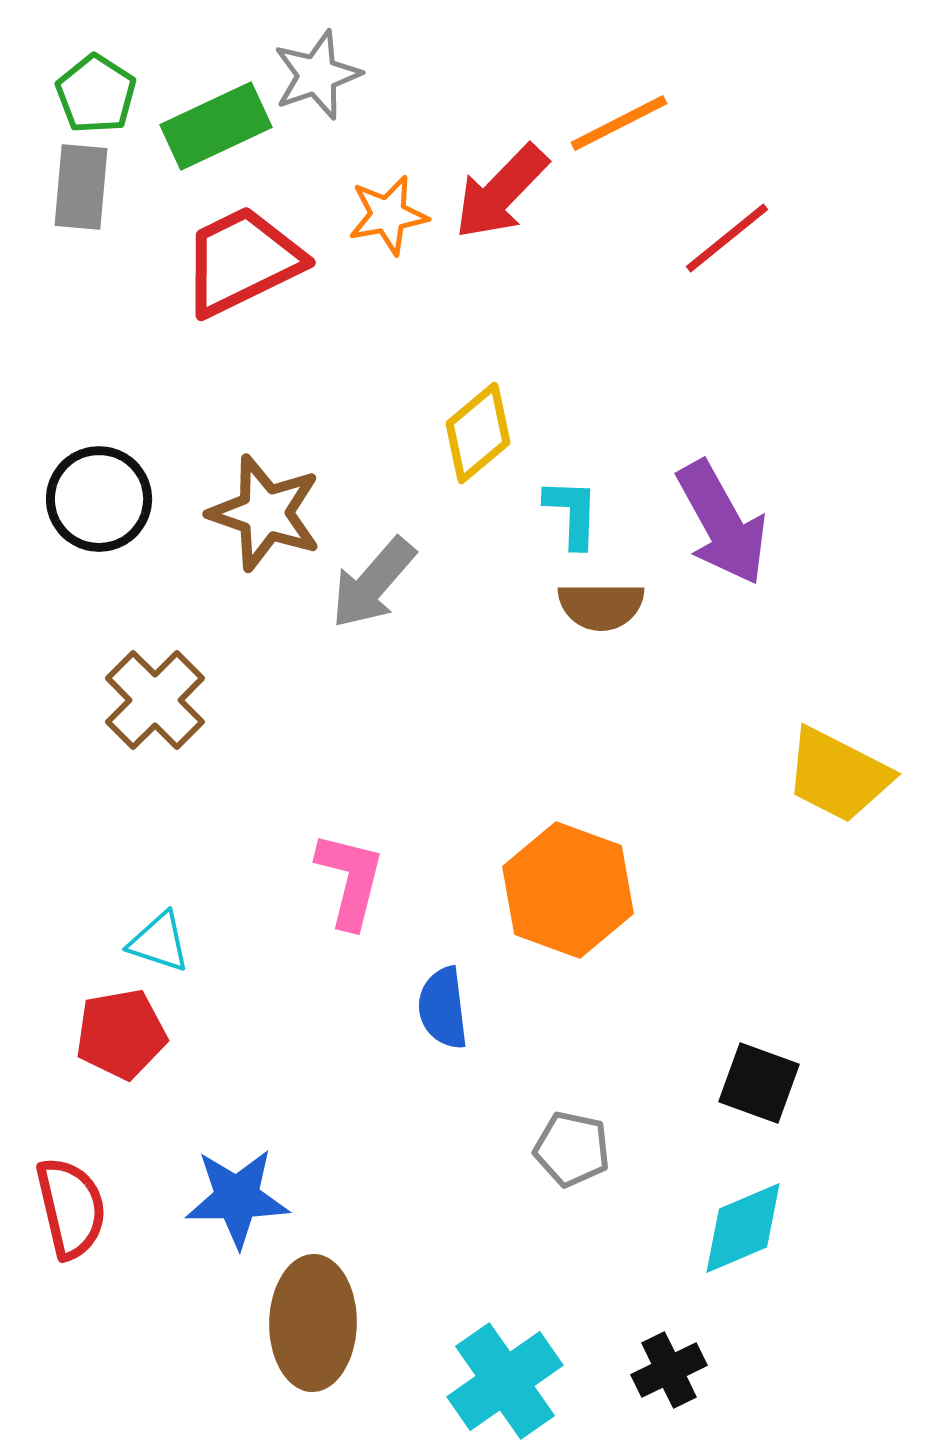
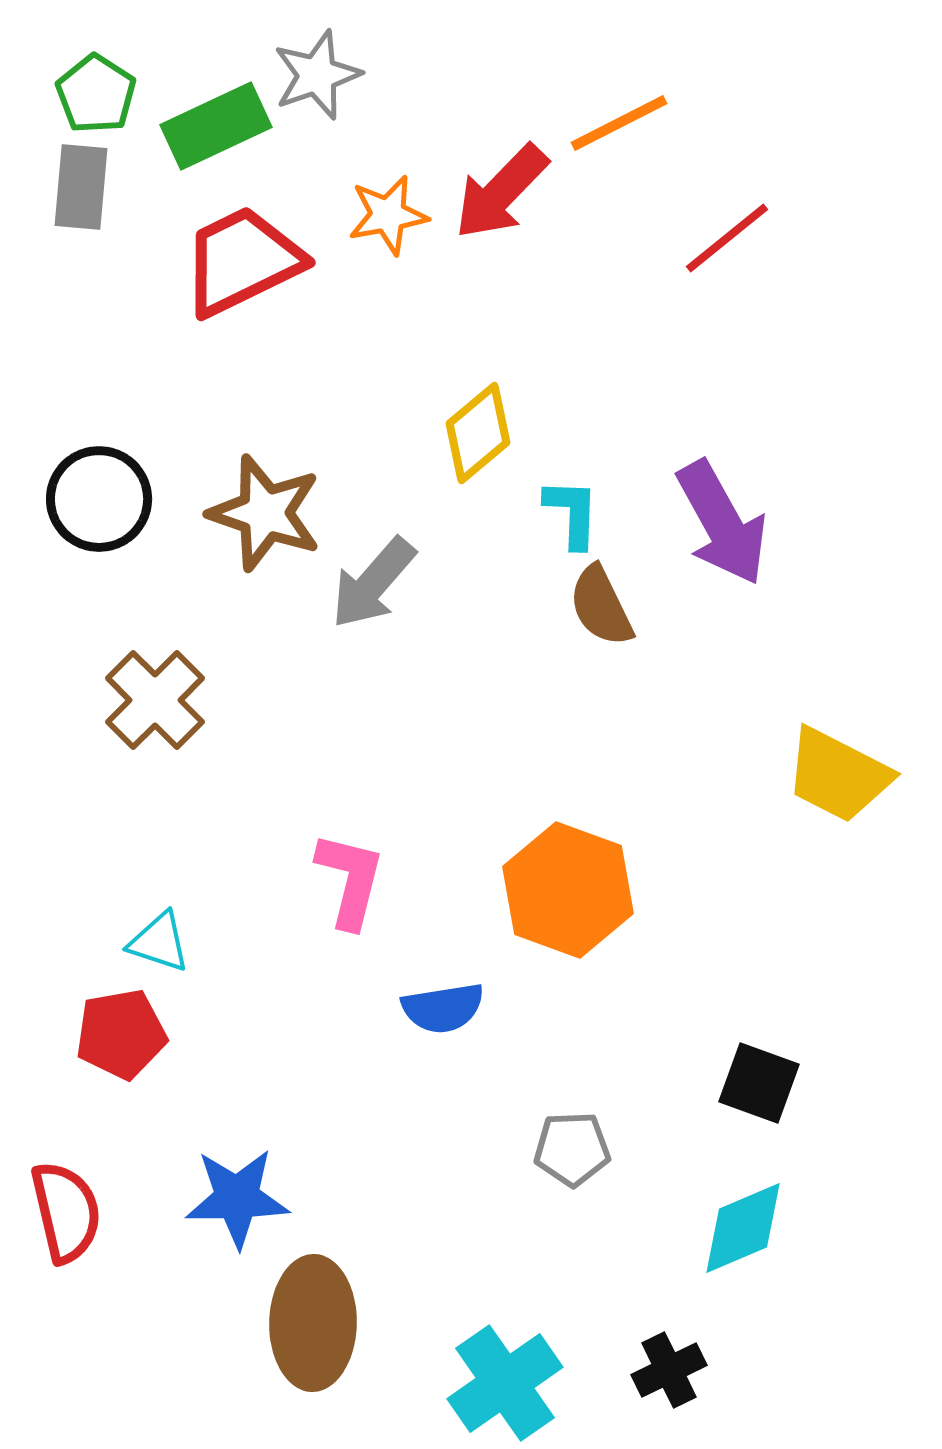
brown semicircle: rotated 64 degrees clockwise
blue semicircle: rotated 92 degrees counterclockwise
gray pentagon: rotated 14 degrees counterclockwise
red semicircle: moved 5 px left, 4 px down
cyan cross: moved 2 px down
